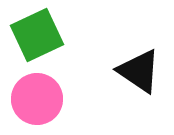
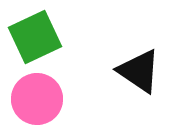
green square: moved 2 px left, 2 px down
